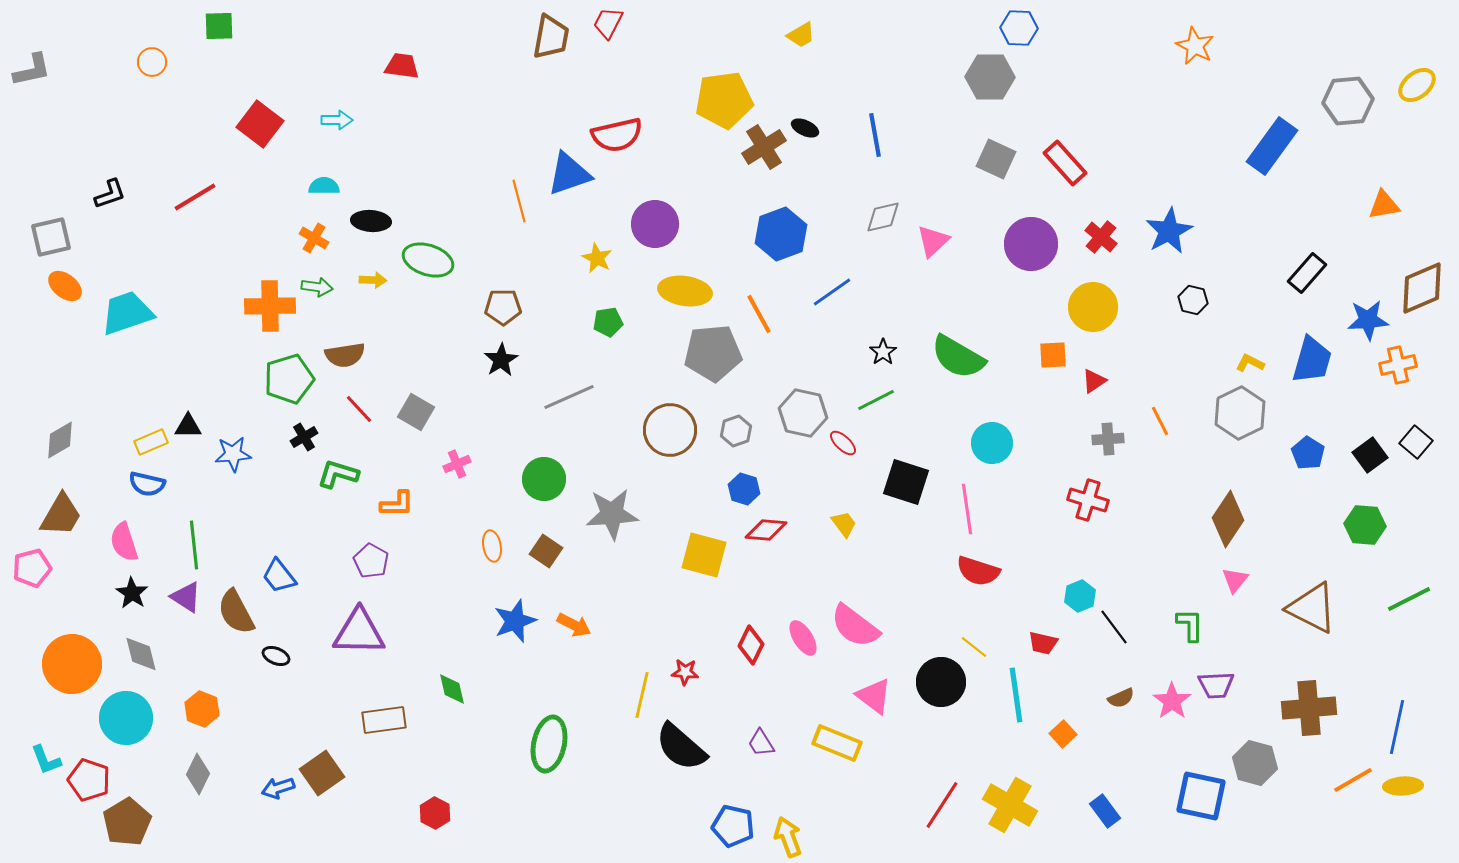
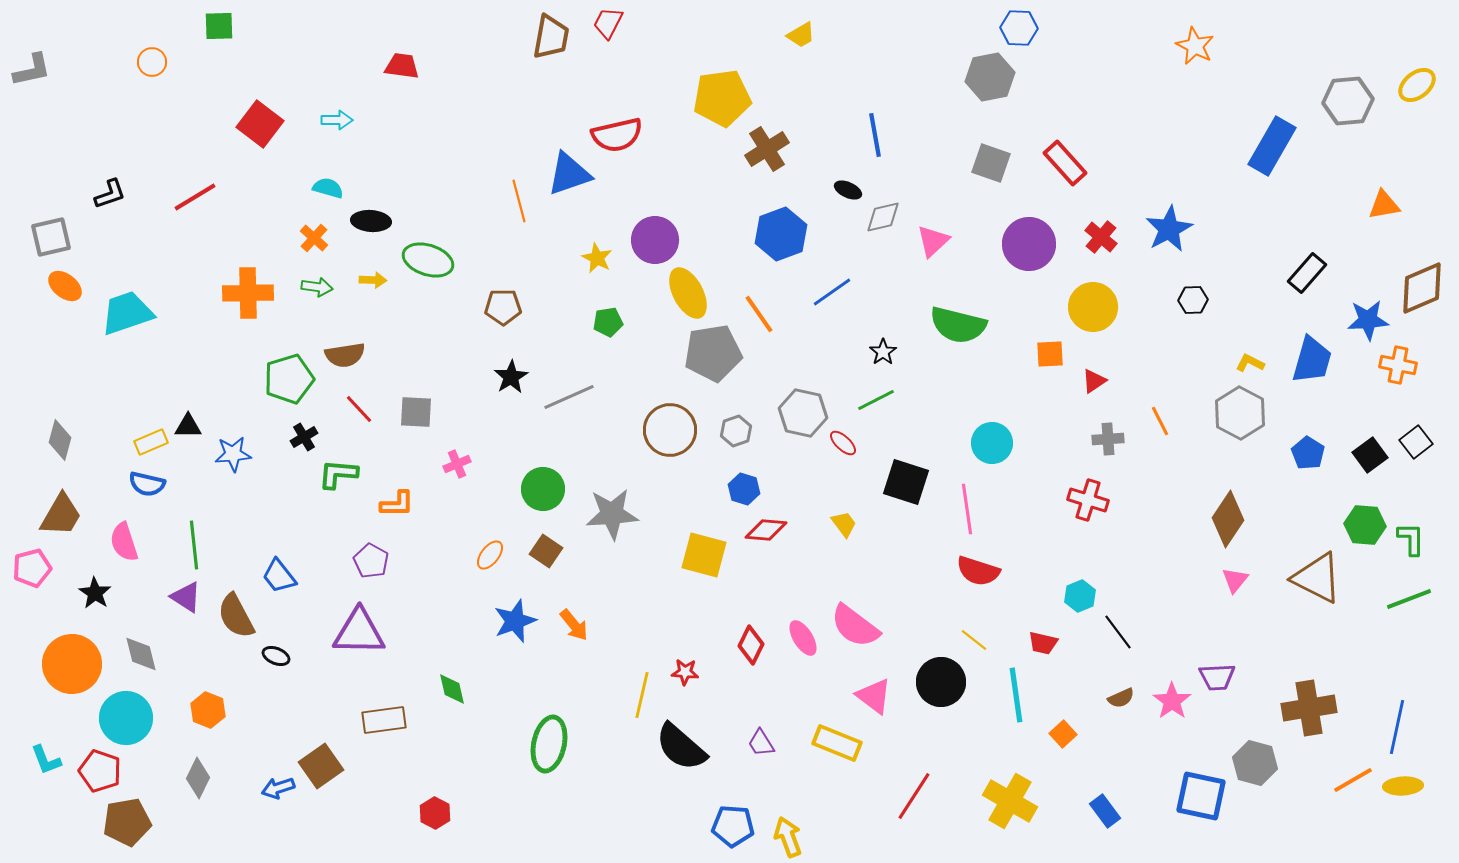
gray hexagon at (990, 77): rotated 12 degrees counterclockwise
yellow pentagon at (724, 100): moved 2 px left, 2 px up
black ellipse at (805, 128): moved 43 px right, 62 px down
blue rectangle at (1272, 146): rotated 6 degrees counterclockwise
brown cross at (764, 147): moved 3 px right, 2 px down
gray square at (996, 159): moved 5 px left, 4 px down; rotated 6 degrees counterclockwise
cyan semicircle at (324, 186): moved 4 px right, 2 px down; rotated 16 degrees clockwise
purple circle at (655, 224): moved 16 px down
blue star at (1169, 231): moved 2 px up
orange cross at (314, 238): rotated 12 degrees clockwise
purple circle at (1031, 244): moved 2 px left
yellow ellipse at (685, 291): moved 3 px right, 2 px down; rotated 54 degrees clockwise
black hexagon at (1193, 300): rotated 16 degrees counterclockwise
orange cross at (270, 306): moved 22 px left, 13 px up
orange line at (759, 314): rotated 6 degrees counterclockwise
gray pentagon at (713, 353): rotated 4 degrees counterclockwise
orange square at (1053, 355): moved 3 px left, 1 px up
green semicircle at (958, 357): moved 32 px up; rotated 16 degrees counterclockwise
black star at (501, 360): moved 10 px right, 17 px down
orange cross at (1398, 365): rotated 24 degrees clockwise
gray square at (416, 412): rotated 27 degrees counterclockwise
gray hexagon at (1240, 413): rotated 6 degrees counterclockwise
gray diamond at (60, 440): rotated 45 degrees counterclockwise
black square at (1416, 442): rotated 12 degrees clockwise
green L-shape at (338, 474): rotated 12 degrees counterclockwise
green circle at (544, 479): moved 1 px left, 10 px down
orange ellipse at (492, 546): moved 2 px left, 9 px down; rotated 48 degrees clockwise
black star at (132, 593): moved 37 px left
green line at (1409, 599): rotated 6 degrees clockwise
brown triangle at (1312, 608): moved 5 px right, 30 px up
brown semicircle at (236, 612): moved 4 px down
orange arrow at (574, 625): rotated 24 degrees clockwise
green L-shape at (1190, 625): moved 221 px right, 86 px up
black line at (1114, 627): moved 4 px right, 5 px down
yellow line at (974, 647): moved 7 px up
purple trapezoid at (1216, 685): moved 1 px right, 8 px up
brown cross at (1309, 708): rotated 4 degrees counterclockwise
orange hexagon at (202, 709): moved 6 px right, 1 px down
brown square at (322, 773): moved 1 px left, 7 px up
gray diamond at (198, 774): moved 4 px down
red pentagon at (89, 780): moved 11 px right, 9 px up
red line at (942, 805): moved 28 px left, 9 px up
yellow cross at (1010, 805): moved 4 px up
brown pentagon at (127, 822): rotated 21 degrees clockwise
blue pentagon at (733, 826): rotated 9 degrees counterclockwise
